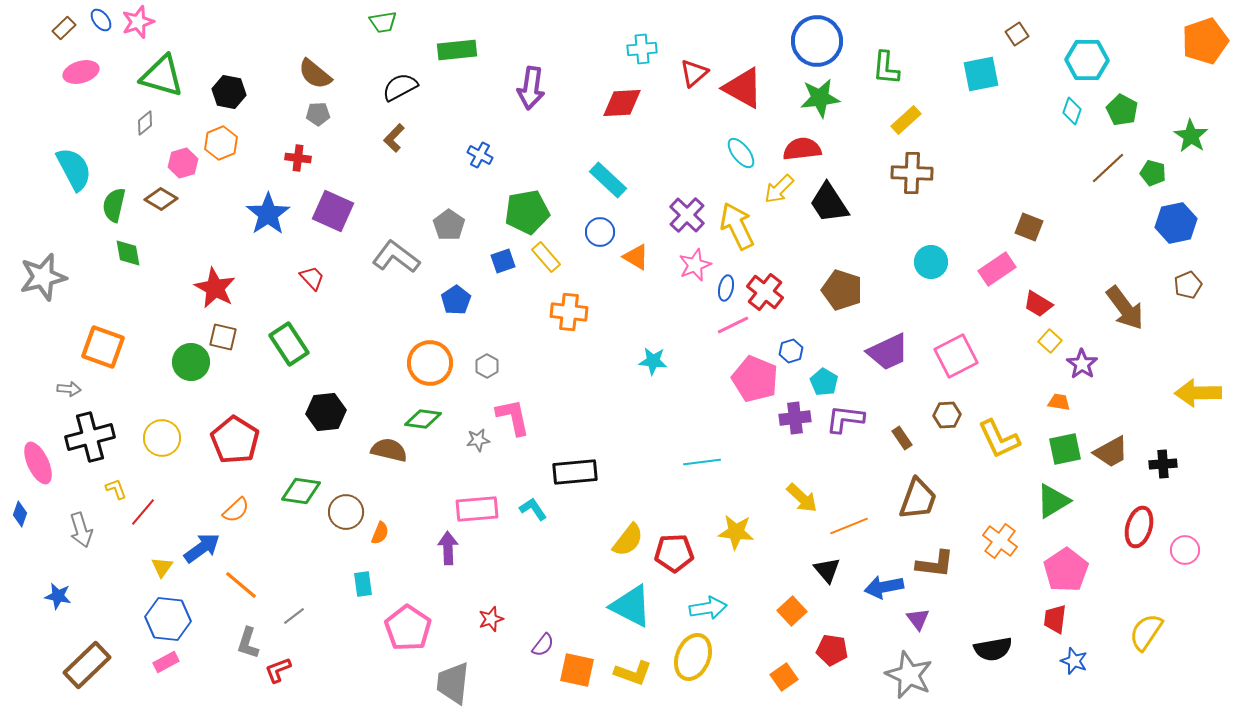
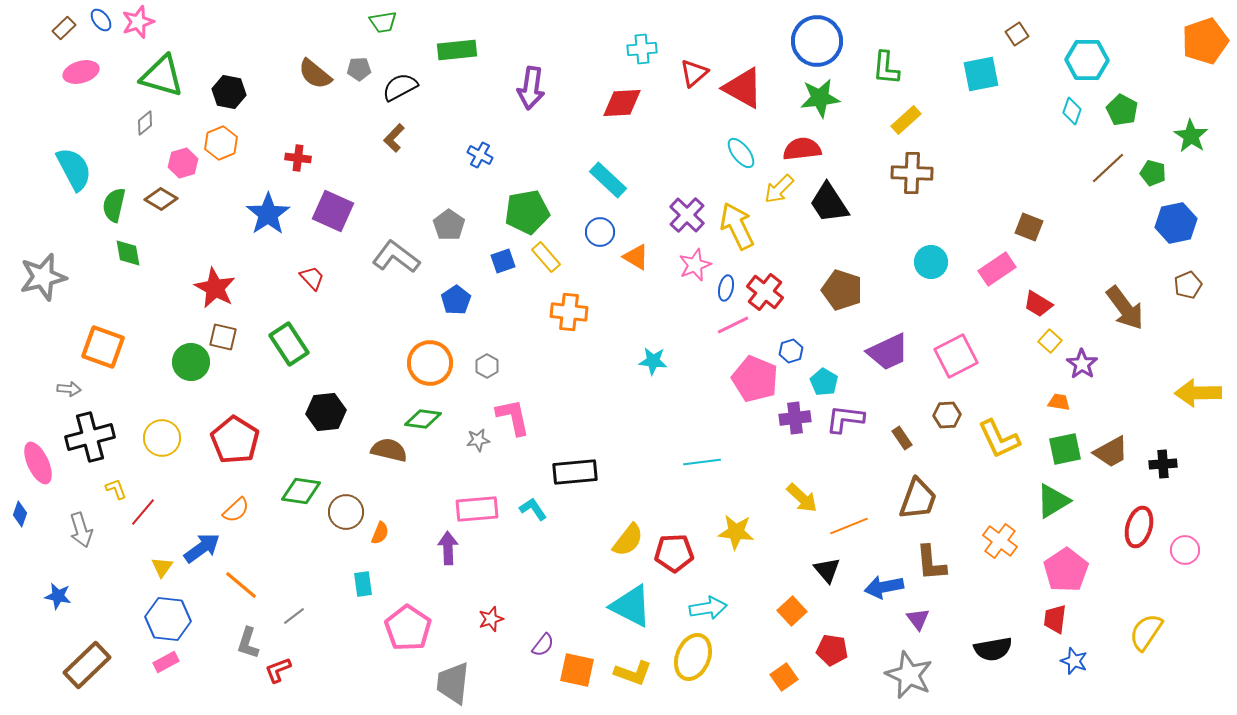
gray pentagon at (318, 114): moved 41 px right, 45 px up
brown L-shape at (935, 564): moved 4 px left, 1 px up; rotated 78 degrees clockwise
